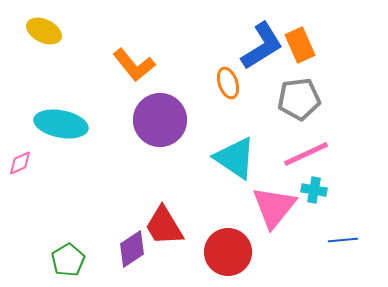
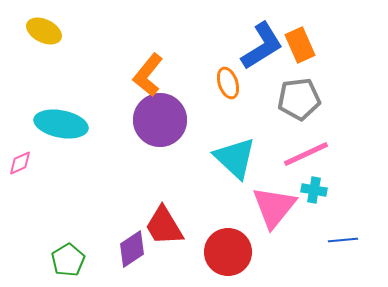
orange L-shape: moved 14 px right, 10 px down; rotated 78 degrees clockwise
cyan triangle: rotated 9 degrees clockwise
